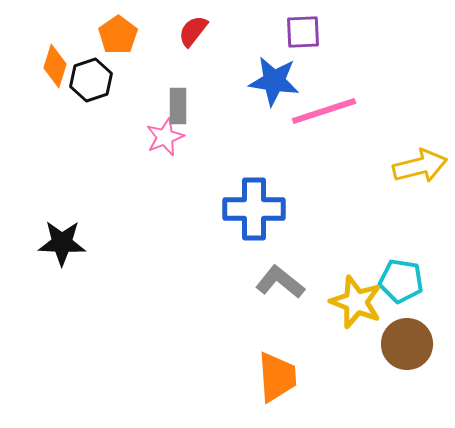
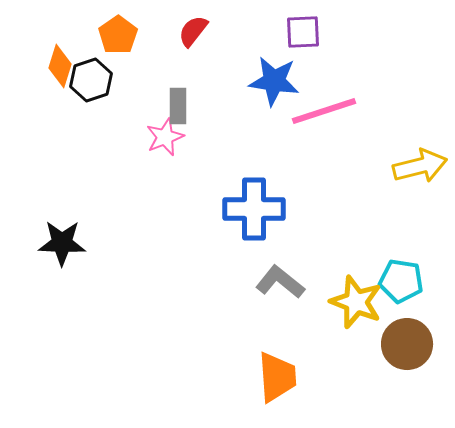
orange diamond: moved 5 px right
